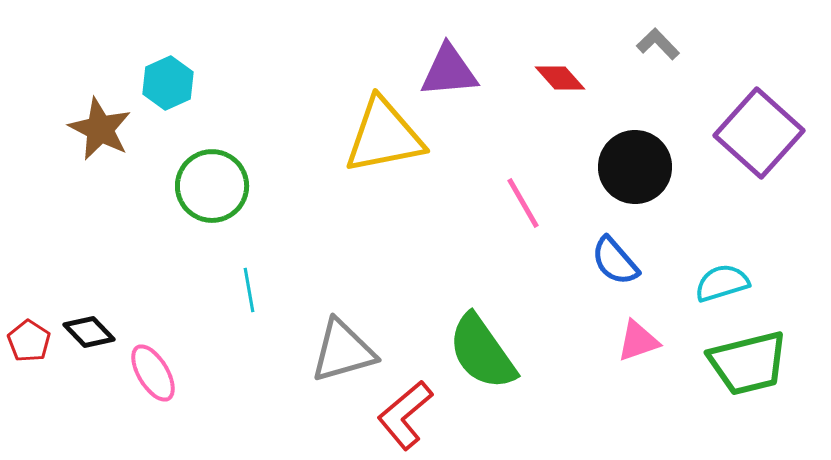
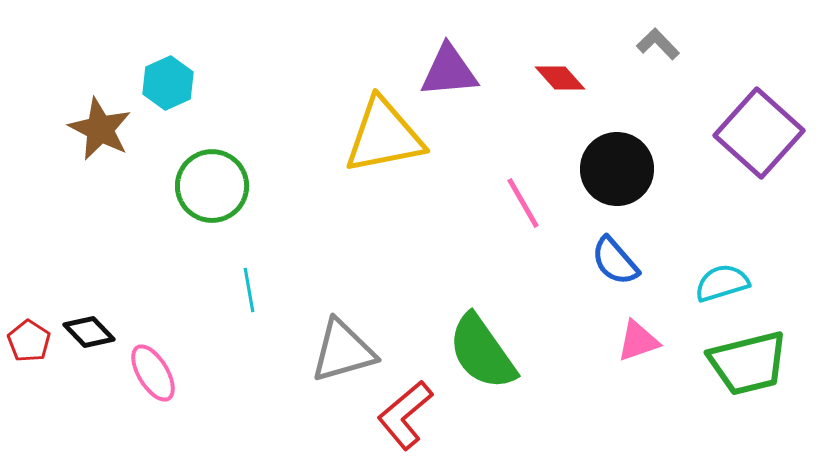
black circle: moved 18 px left, 2 px down
